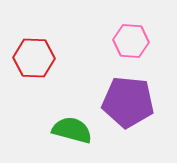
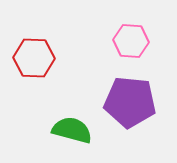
purple pentagon: moved 2 px right
